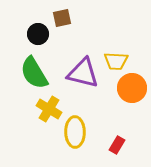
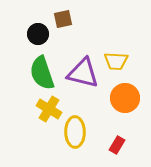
brown square: moved 1 px right, 1 px down
green semicircle: moved 8 px right; rotated 12 degrees clockwise
orange circle: moved 7 px left, 10 px down
